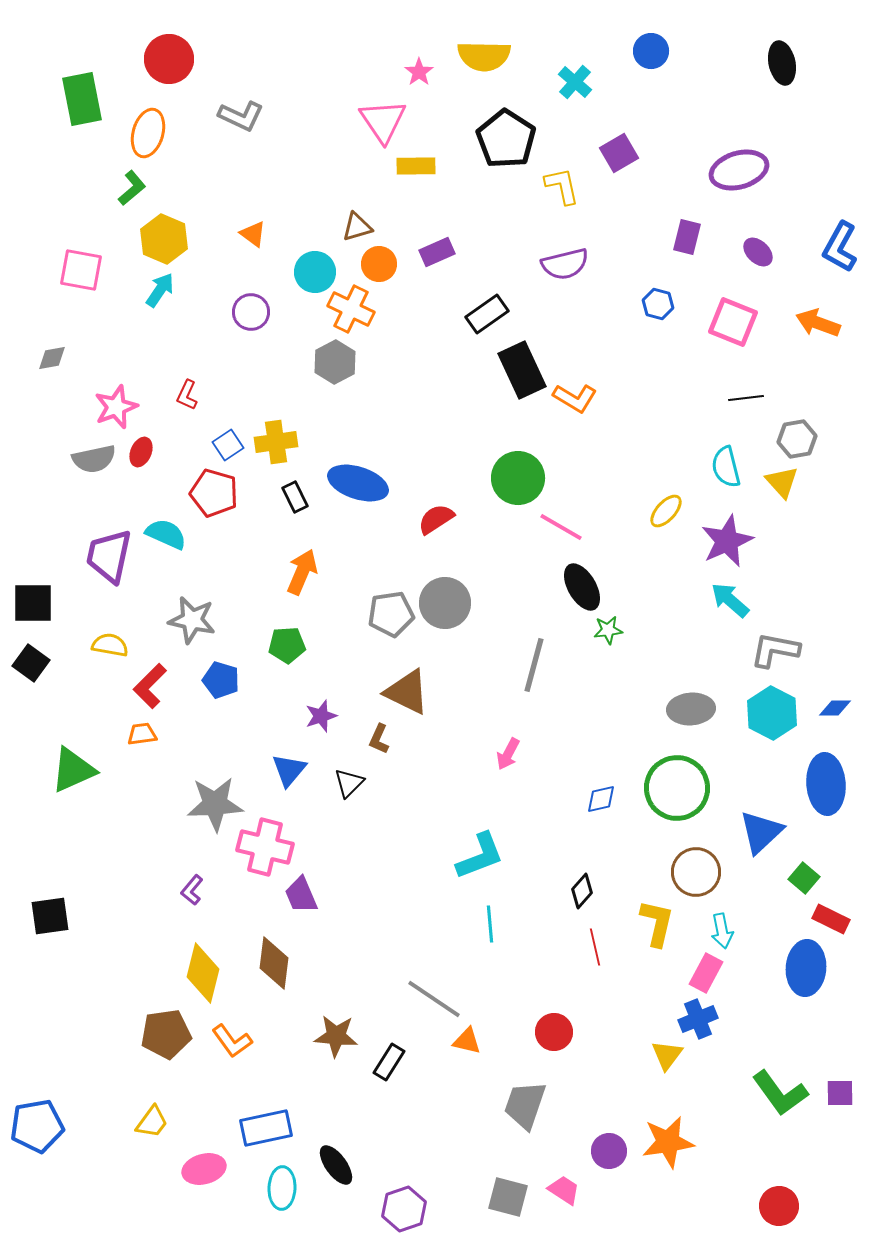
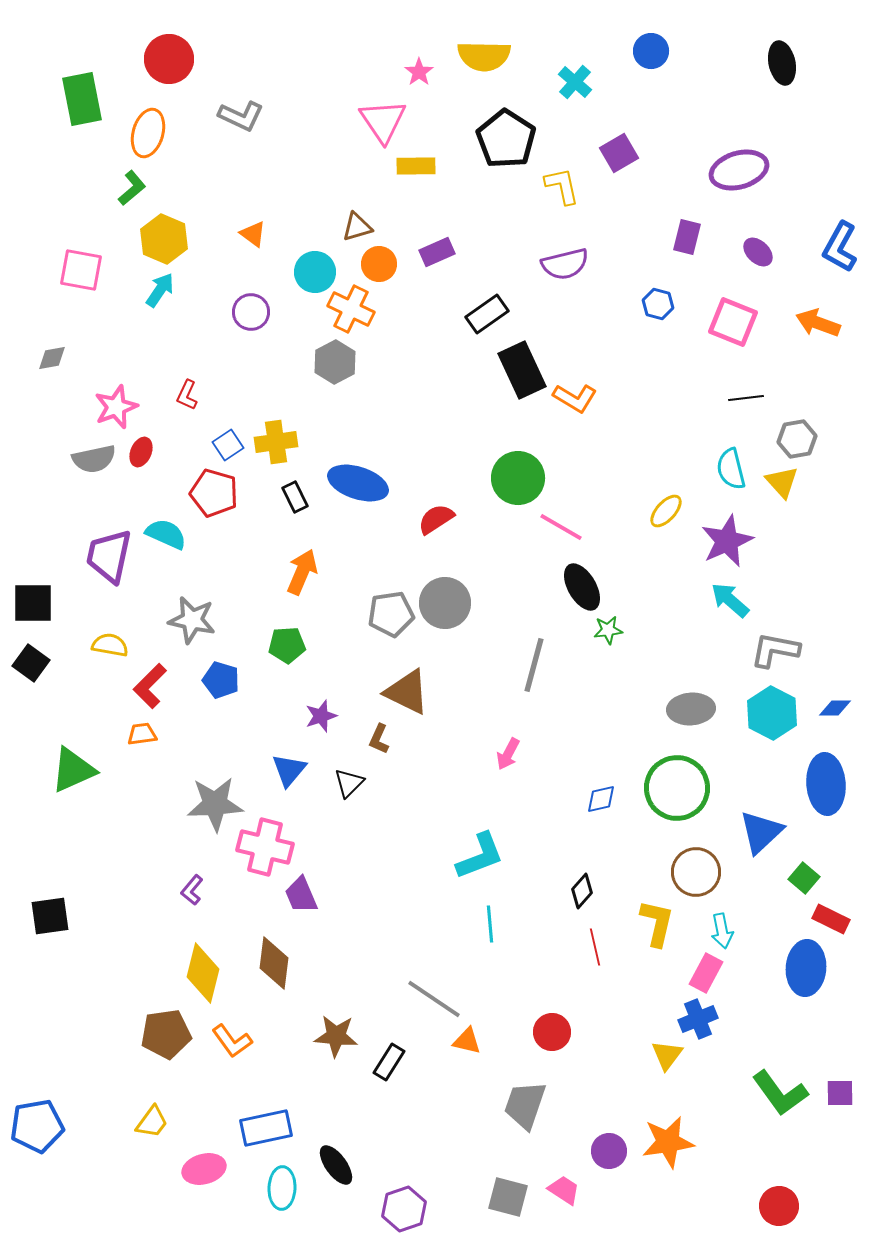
cyan semicircle at (726, 467): moved 5 px right, 2 px down
red circle at (554, 1032): moved 2 px left
